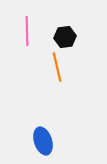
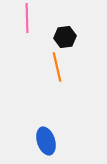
pink line: moved 13 px up
blue ellipse: moved 3 px right
